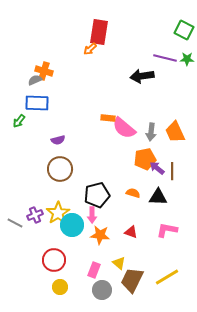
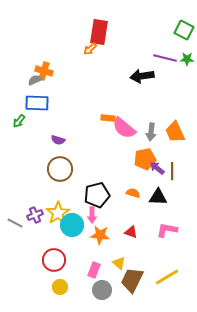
purple semicircle: rotated 32 degrees clockwise
